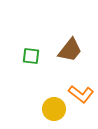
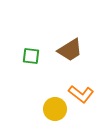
brown trapezoid: rotated 20 degrees clockwise
yellow circle: moved 1 px right
